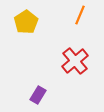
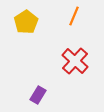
orange line: moved 6 px left, 1 px down
red cross: rotated 8 degrees counterclockwise
